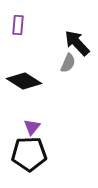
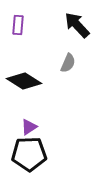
black arrow: moved 18 px up
purple triangle: moved 3 px left; rotated 18 degrees clockwise
